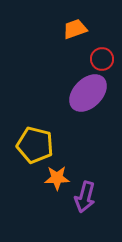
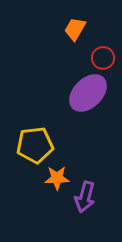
orange trapezoid: rotated 40 degrees counterclockwise
red circle: moved 1 px right, 1 px up
yellow pentagon: rotated 21 degrees counterclockwise
